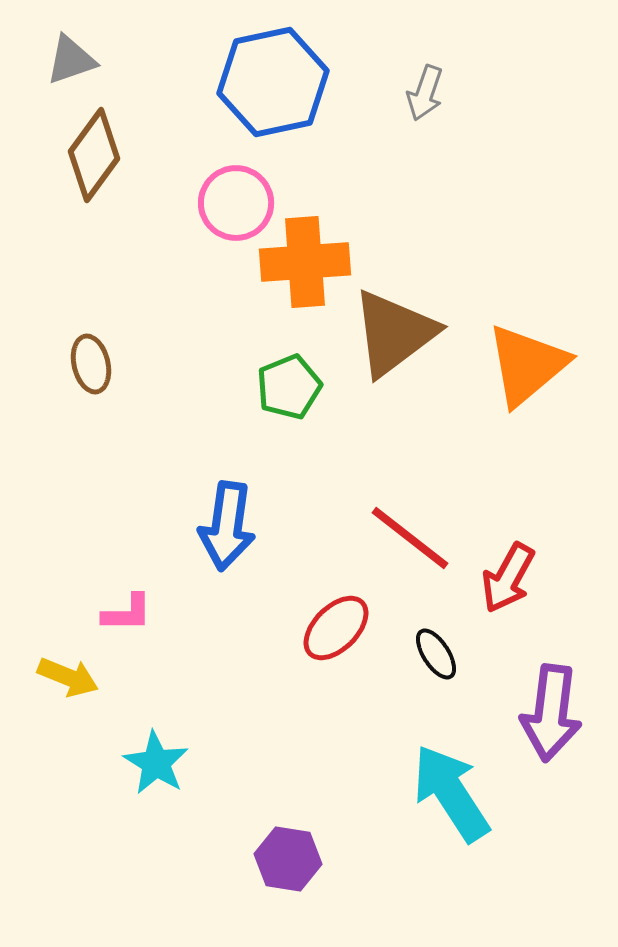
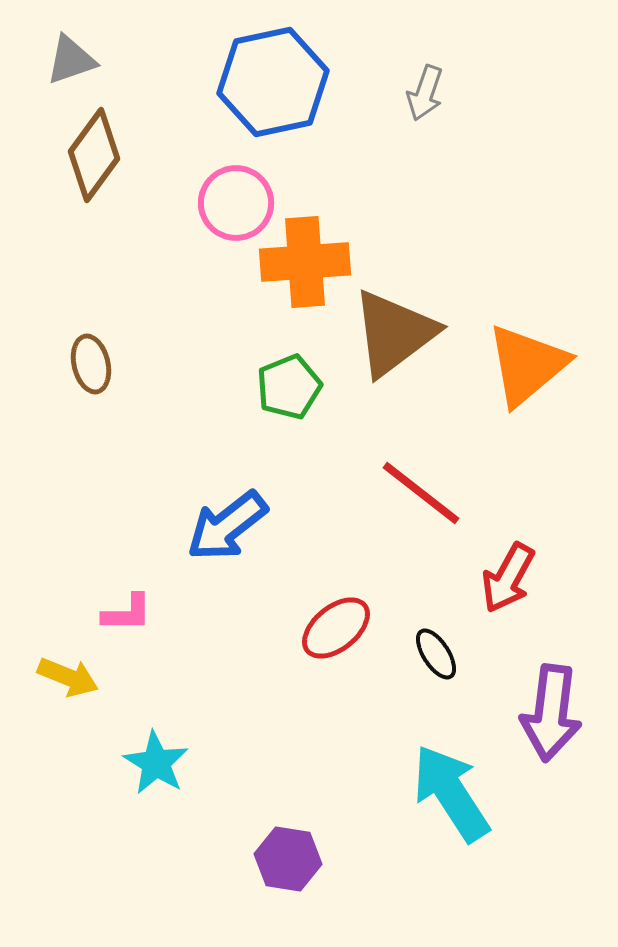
blue arrow: rotated 44 degrees clockwise
red line: moved 11 px right, 45 px up
red ellipse: rotated 6 degrees clockwise
